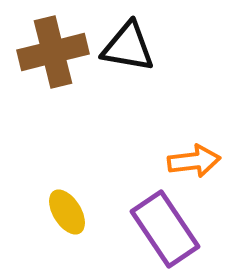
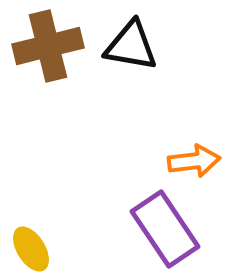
black triangle: moved 3 px right, 1 px up
brown cross: moved 5 px left, 6 px up
yellow ellipse: moved 36 px left, 37 px down
